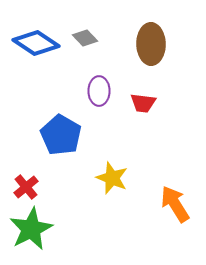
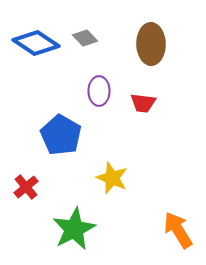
orange arrow: moved 3 px right, 26 px down
green star: moved 43 px right
